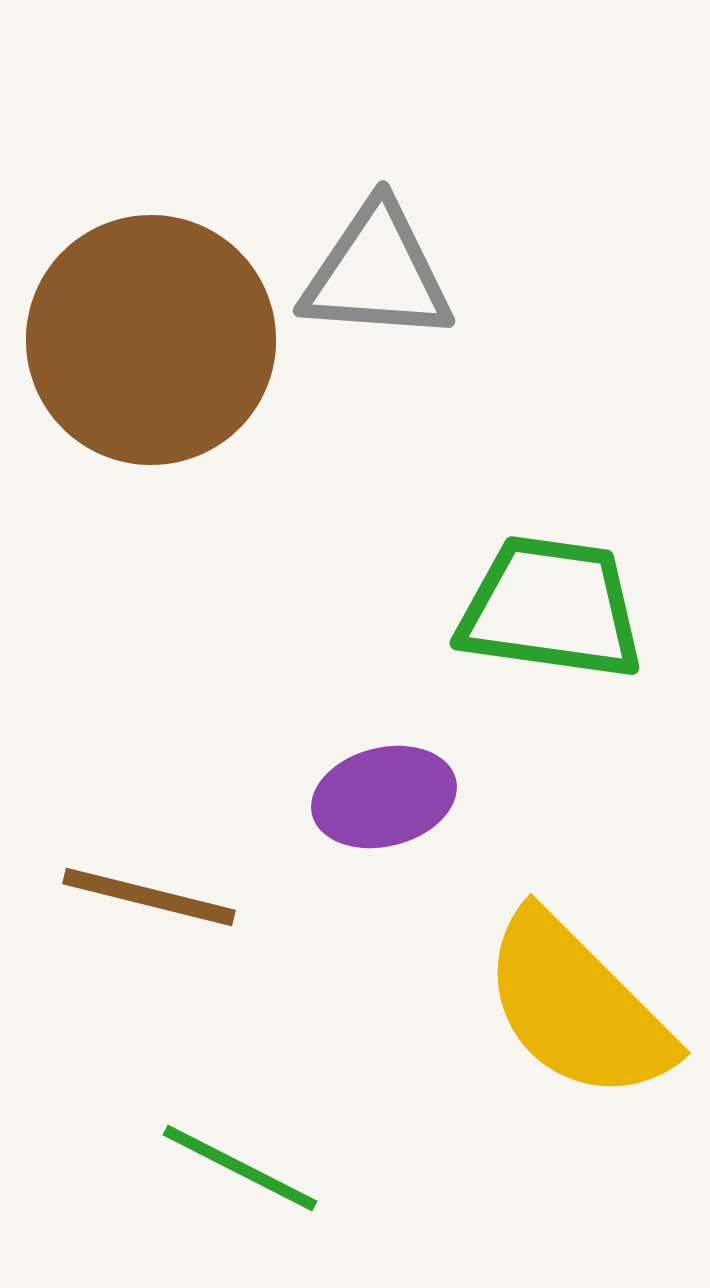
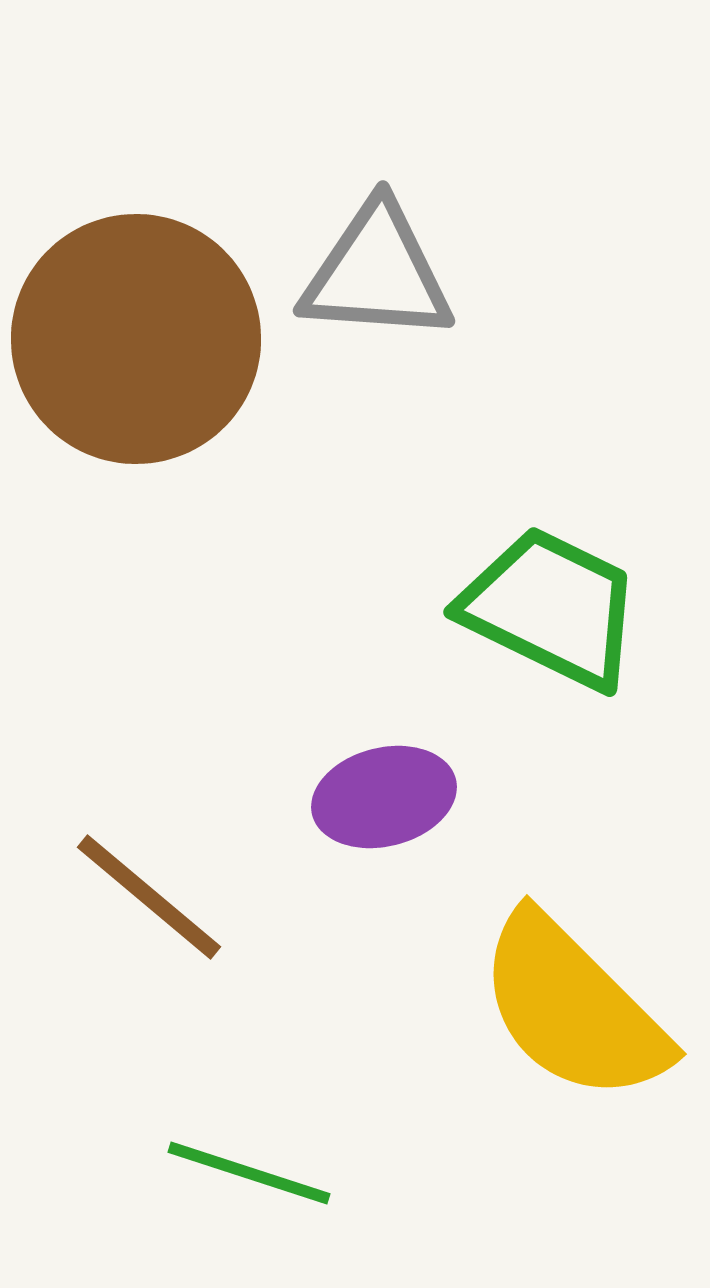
brown circle: moved 15 px left, 1 px up
green trapezoid: rotated 18 degrees clockwise
brown line: rotated 26 degrees clockwise
yellow semicircle: moved 4 px left, 1 px down
green line: moved 9 px right, 5 px down; rotated 9 degrees counterclockwise
